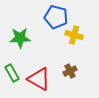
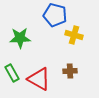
blue pentagon: moved 1 px left, 2 px up
brown cross: rotated 24 degrees clockwise
